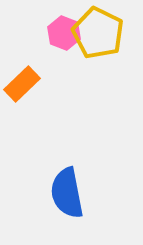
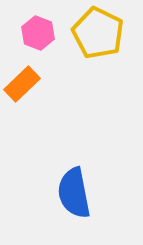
pink hexagon: moved 26 px left
blue semicircle: moved 7 px right
